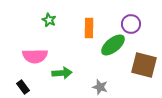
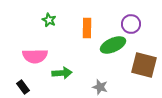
orange rectangle: moved 2 px left
green ellipse: rotated 15 degrees clockwise
